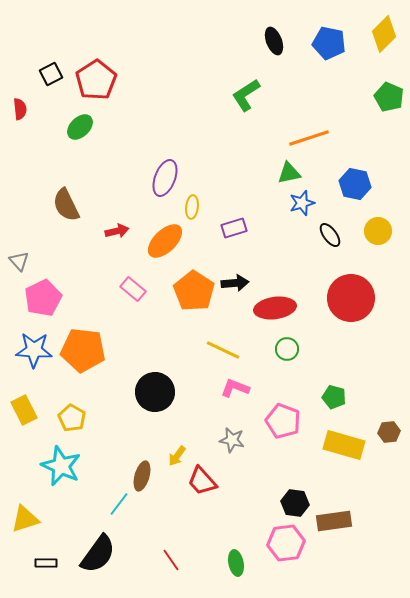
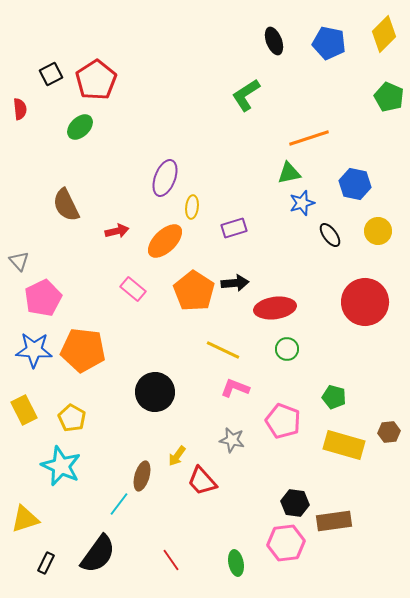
red circle at (351, 298): moved 14 px right, 4 px down
black rectangle at (46, 563): rotated 65 degrees counterclockwise
